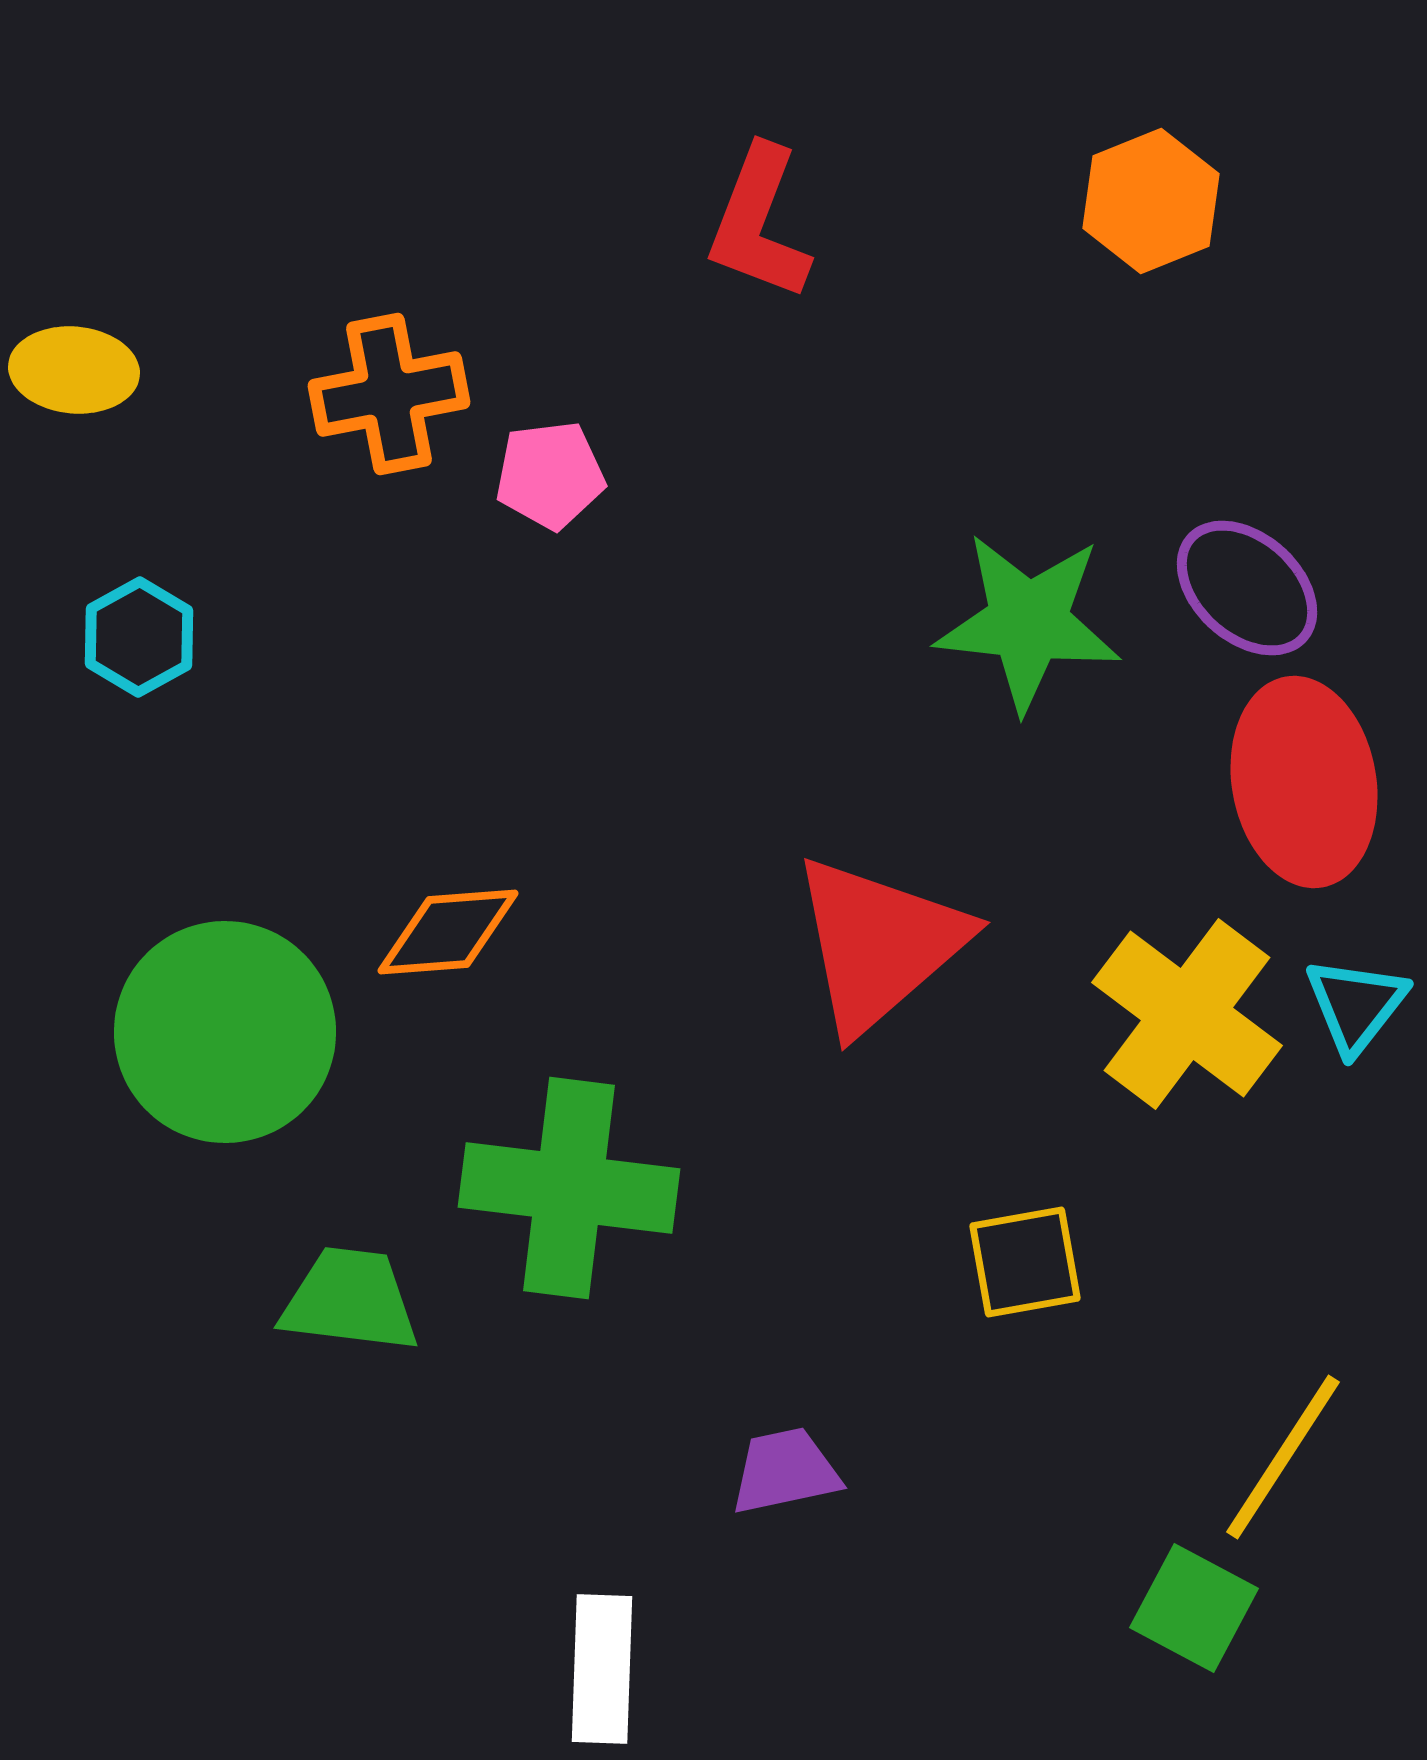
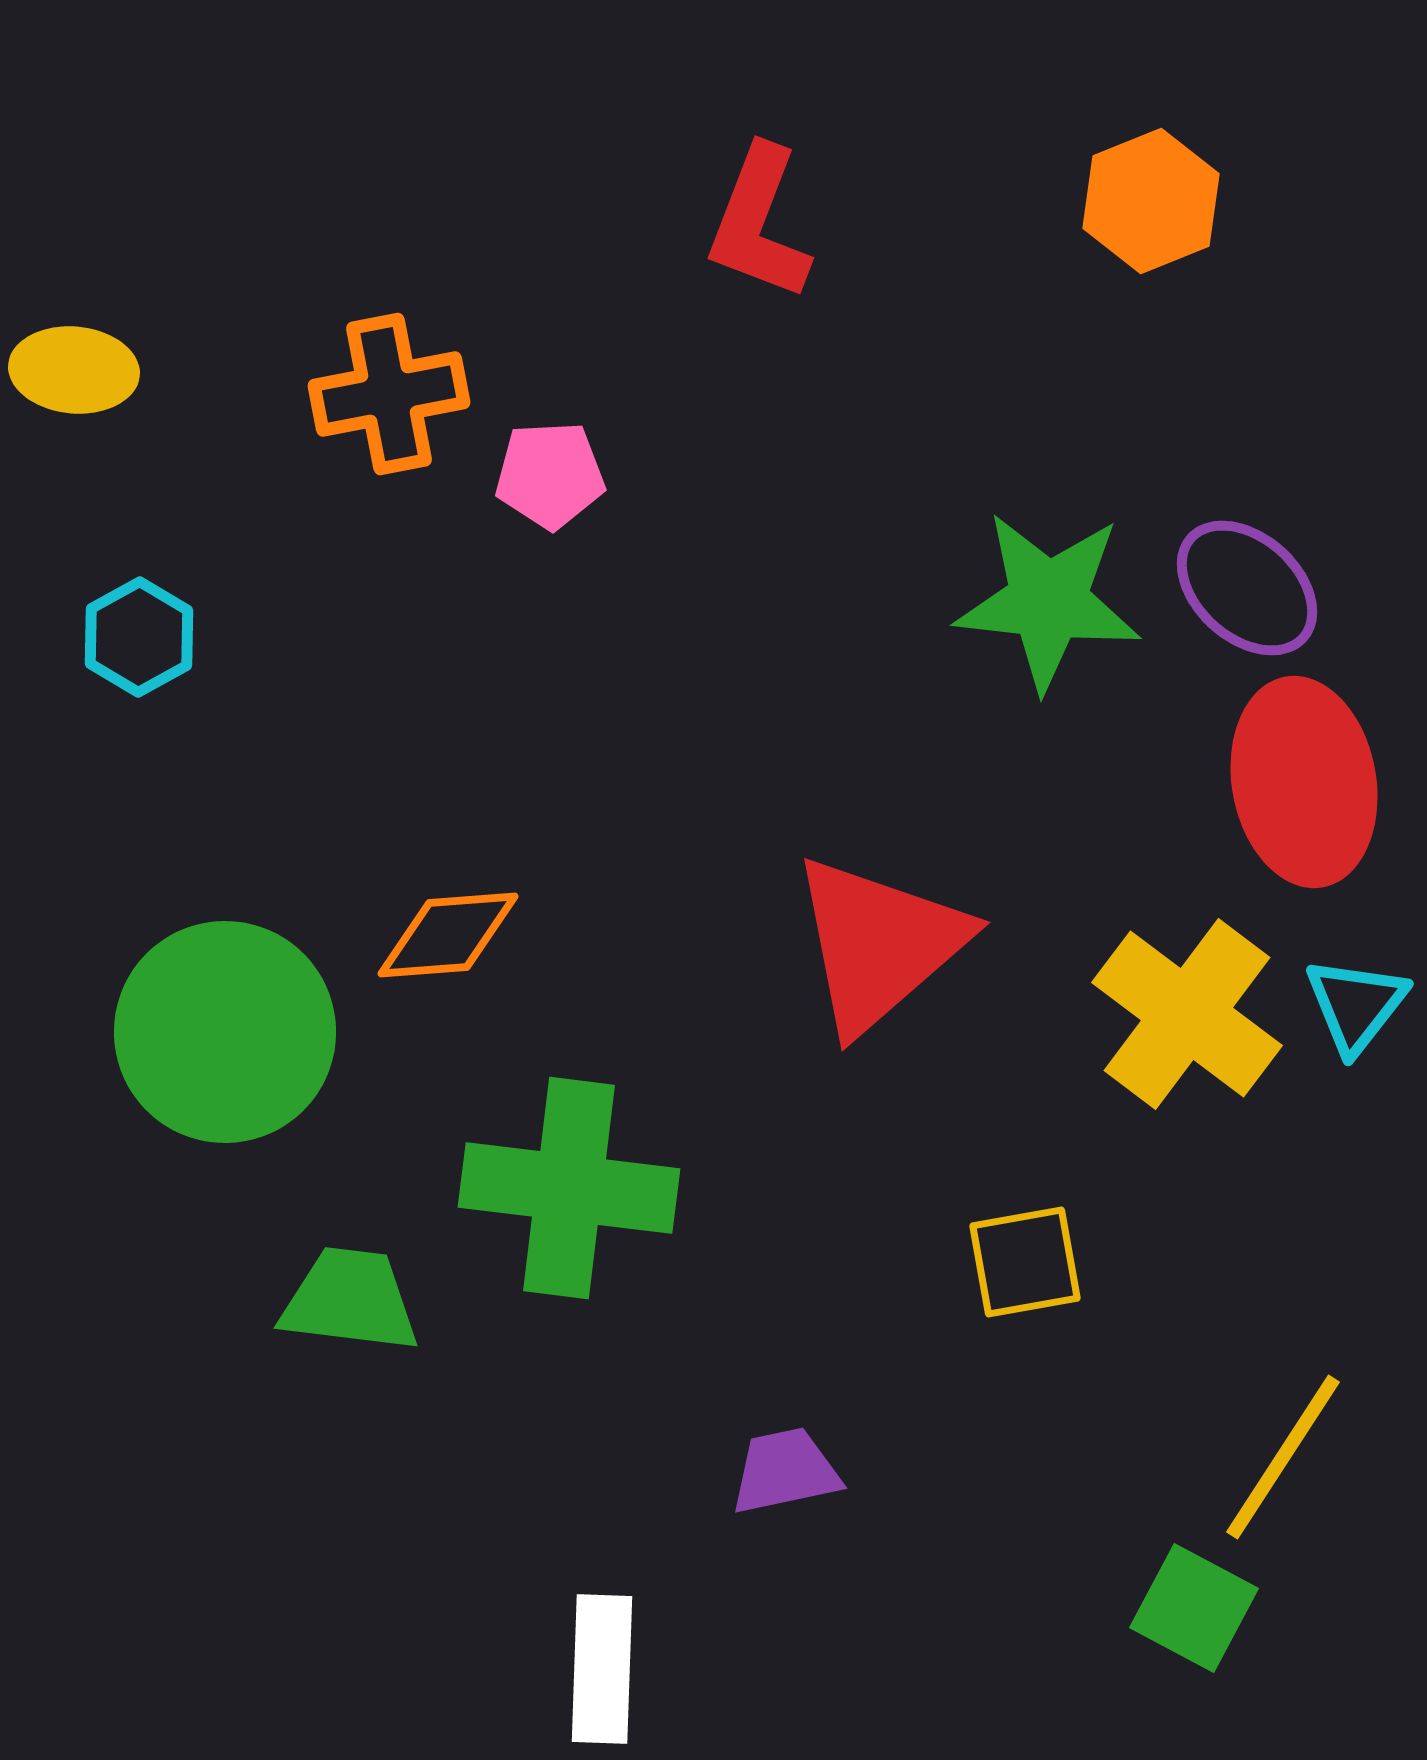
pink pentagon: rotated 4 degrees clockwise
green star: moved 20 px right, 21 px up
orange diamond: moved 3 px down
